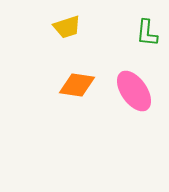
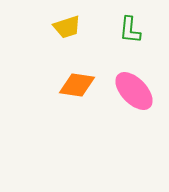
green L-shape: moved 17 px left, 3 px up
pink ellipse: rotated 9 degrees counterclockwise
